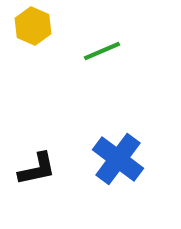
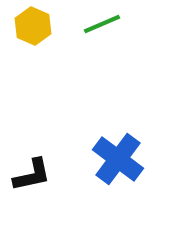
green line: moved 27 px up
black L-shape: moved 5 px left, 6 px down
